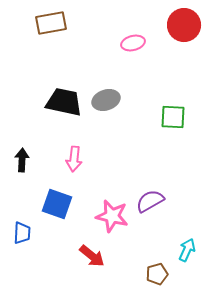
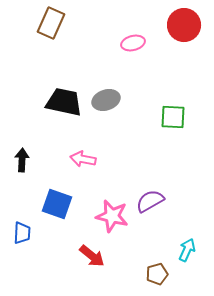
brown rectangle: rotated 56 degrees counterclockwise
pink arrow: moved 9 px right; rotated 95 degrees clockwise
